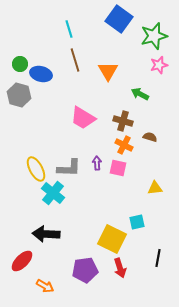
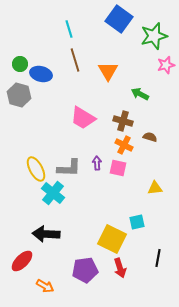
pink star: moved 7 px right
